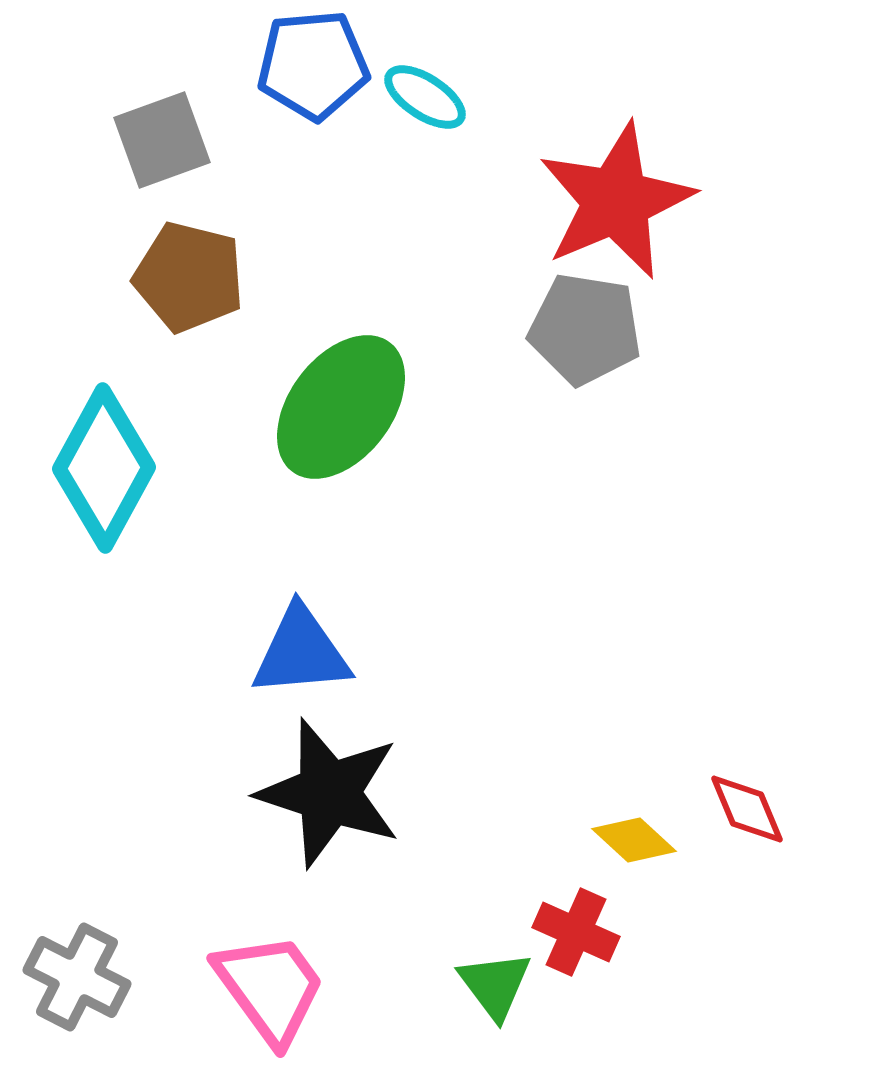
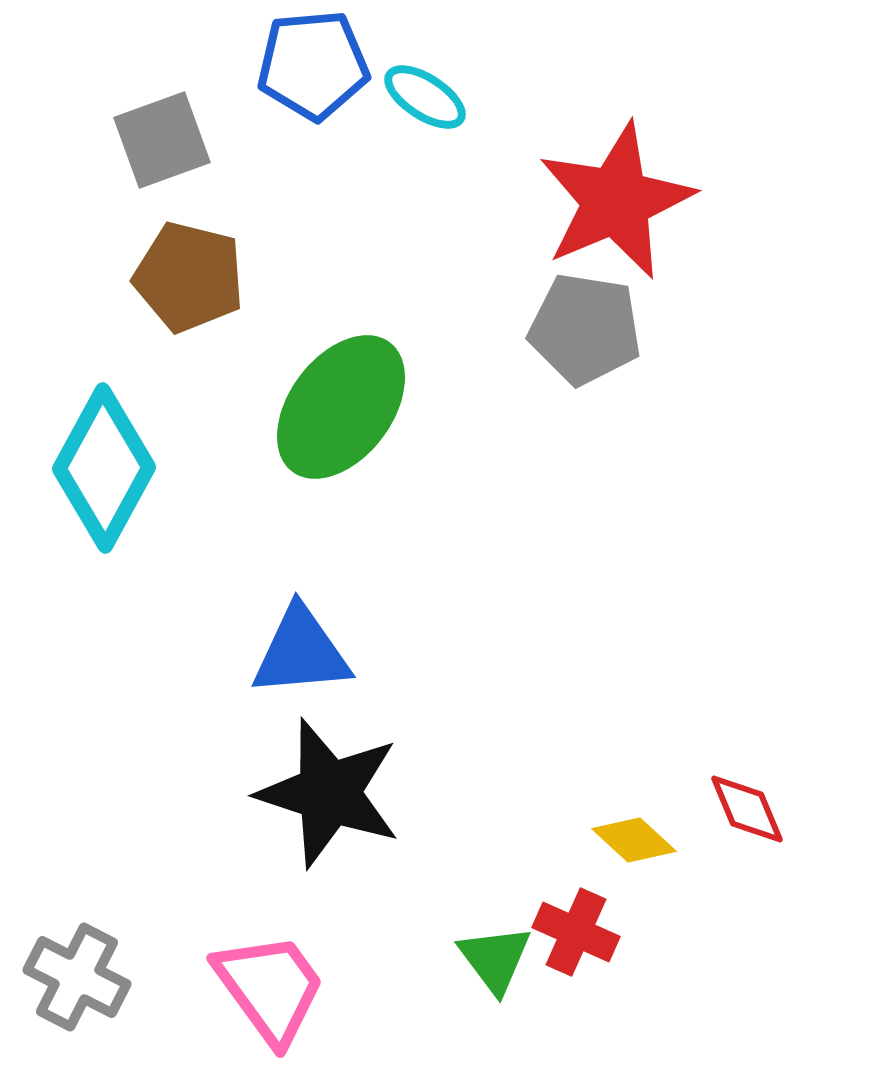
green triangle: moved 26 px up
